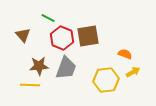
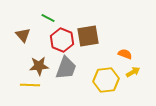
red hexagon: moved 2 px down
